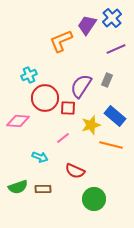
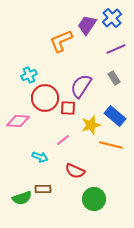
gray rectangle: moved 7 px right, 2 px up; rotated 56 degrees counterclockwise
pink line: moved 2 px down
green semicircle: moved 4 px right, 11 px down
